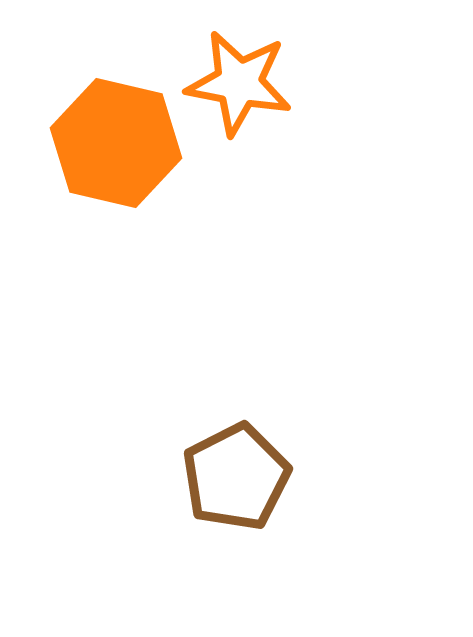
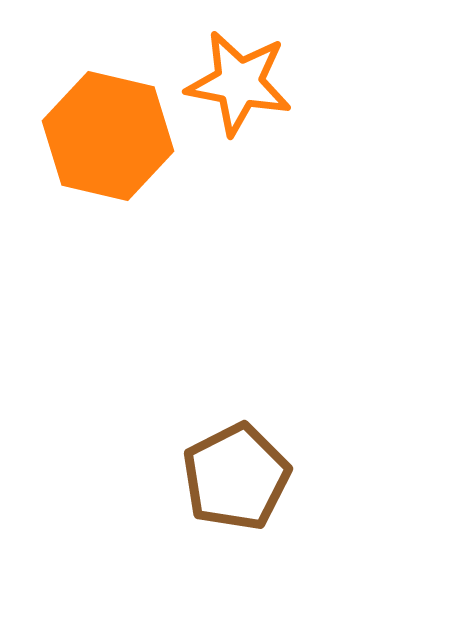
orange hexagon: moved 8 px left, 7 px up
